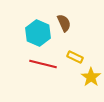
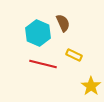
brown semicircle: moved 1 px left
yellow rectangle: moved 1 px left, 2 px up
yellow star: moved 9 px down
